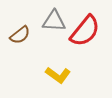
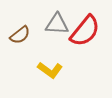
gray triangle: moved 3 px right, 3 px down
yellow L-shape: moved 8 px left, 5 px up
